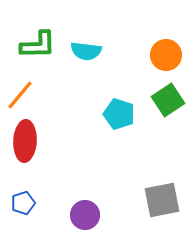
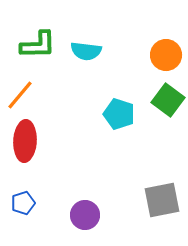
green square: rotated 20 degrees counterclockwise
